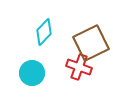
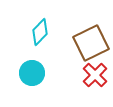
cyan diamond: moved 4 px left
red cross: moved 16 px right, 8 px down; rotated 25 degrees clockwise
